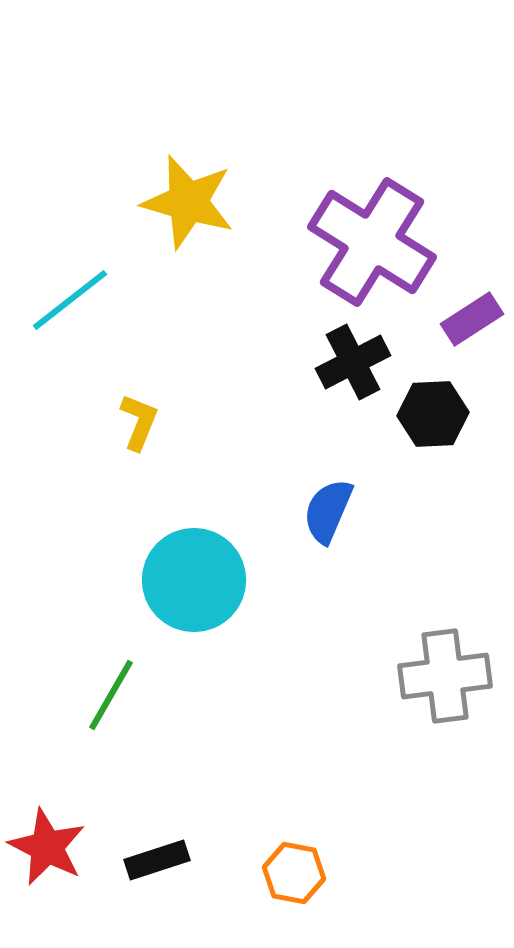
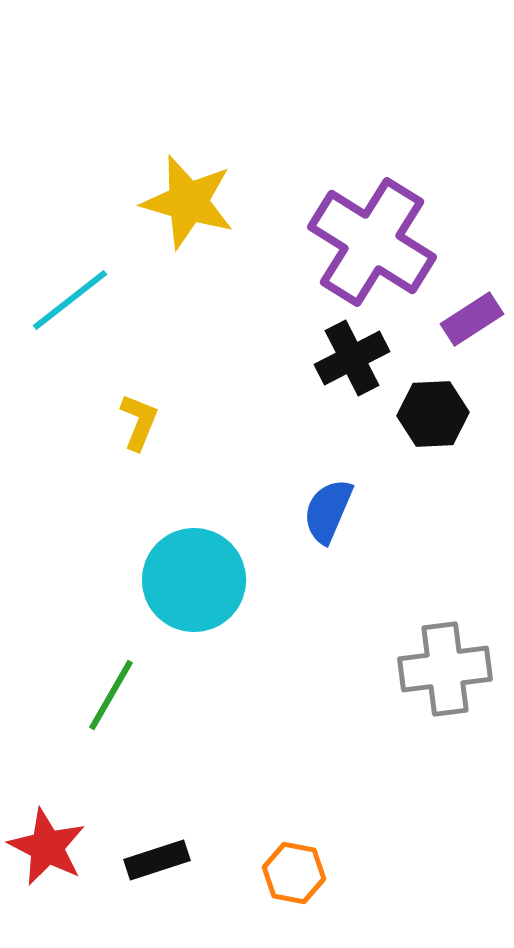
black cross: moved 1 px left, 4 px up
gray cross: moved 7 px up
